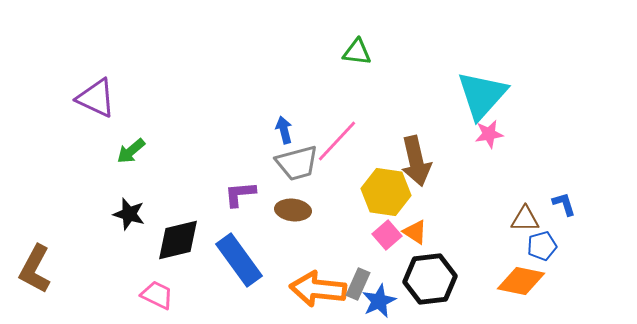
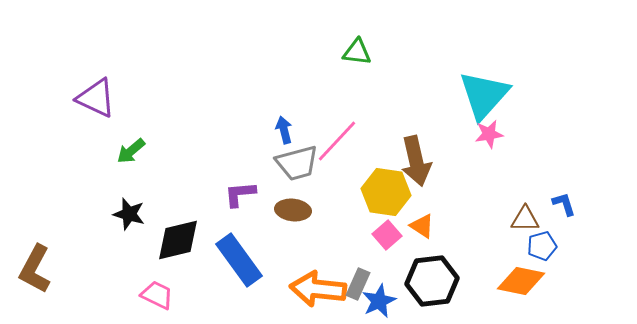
cyan triangle: moved 2 px right
orange triangle: moved 7 px right, 6 px up
black hexagon: moved 2 px right, 2 px down
